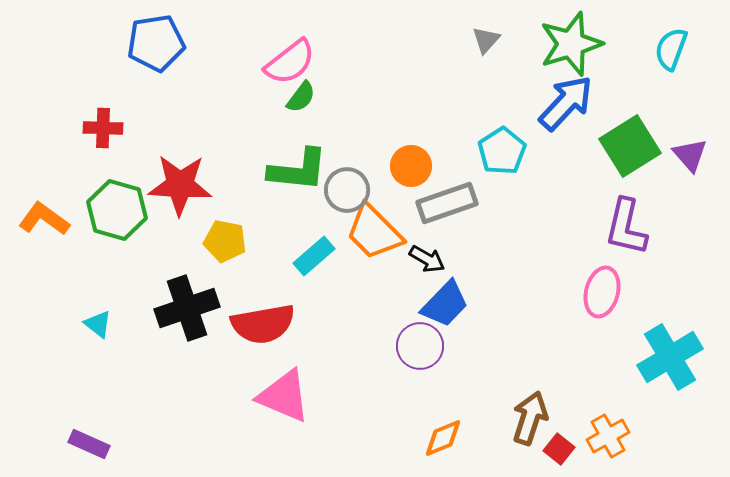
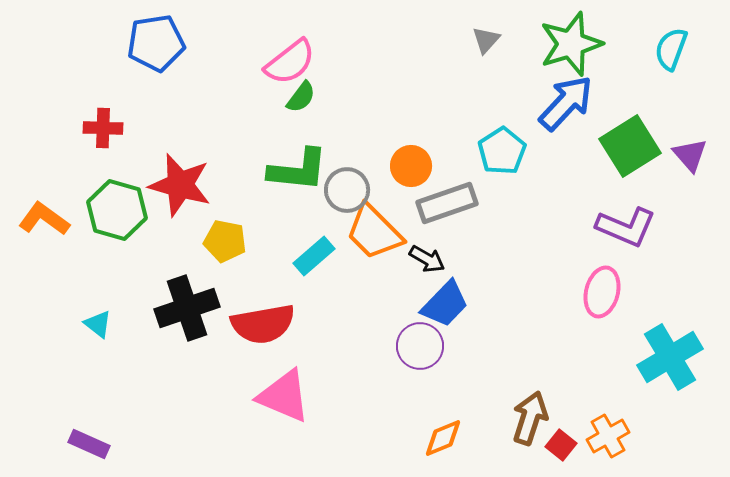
red star: rotated 12 degrees clockwise
purple L-shape: rotated 80 degrees counterclockwise
red square: moved 2 px right, 4 px up
